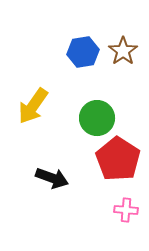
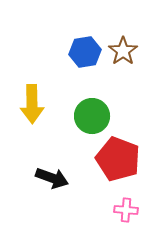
blue hexagon: moved 2 px right
yellow arrow: moved 1 px left, 2 px up; rotated 36 degrees counterclockwise
green circle: moved 5 px left, 2 px up
red pentagon: rotated 12 degrees counterclockwise
